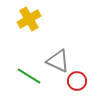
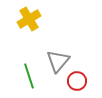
gray triangle: rotated 45 degrees clockwise
green line: rotated 40 degrees clockwise
